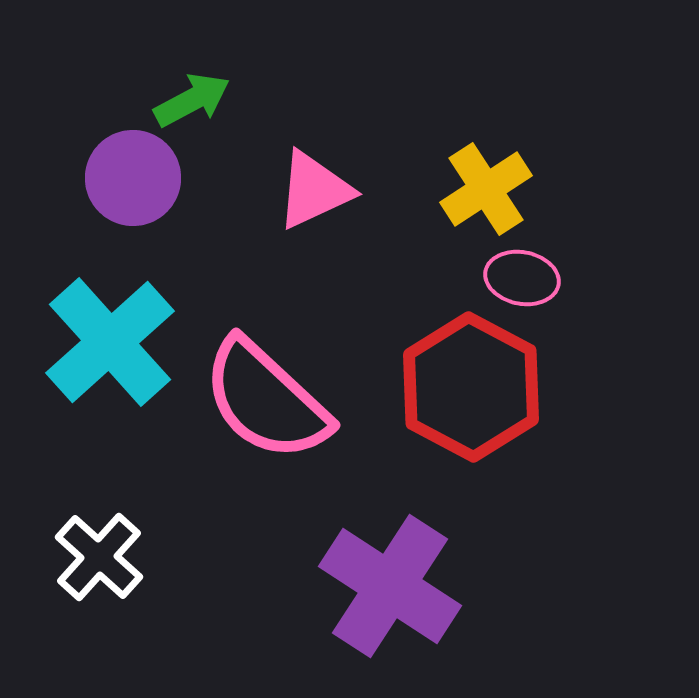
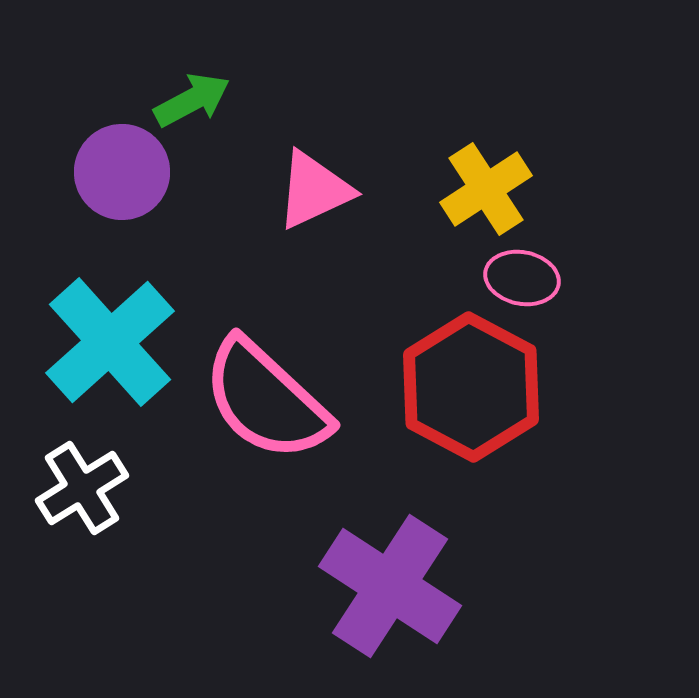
purple circle: moved 11 px left, 6 px up
white cross: moved 17 px left, 69 px up; rotated 16 degrees clockwise
